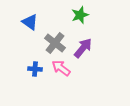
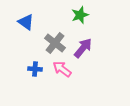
blue triangle: moved 4 px left
pink arrow: moved 1 px right, 1 px down
